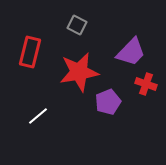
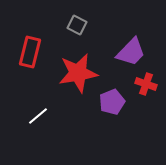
red star: moved 1 px left, 1 px down
purple pentagon: moved 4 px right
